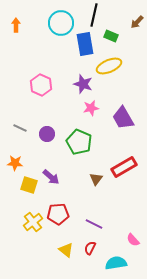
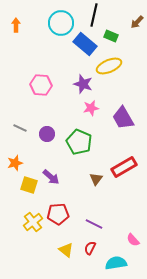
blue rectangle: rotated 40 degrees counterclockwise
pink hexagon: rotated 20 degrees counterclockwise
orange star: rotated 21 degrees counterclockwise
